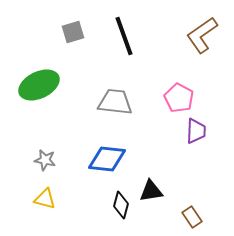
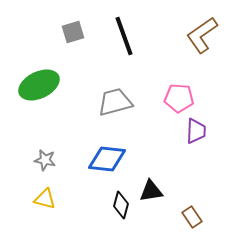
pink pentagon: rotated 24 degrees counterclockwise
gray trapezoid: rotated 21 degrees counterclockwise
